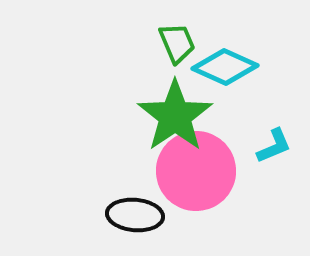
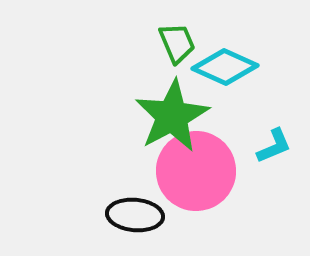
green star: moved 3 px left; rotated 6 degrees clockwise
